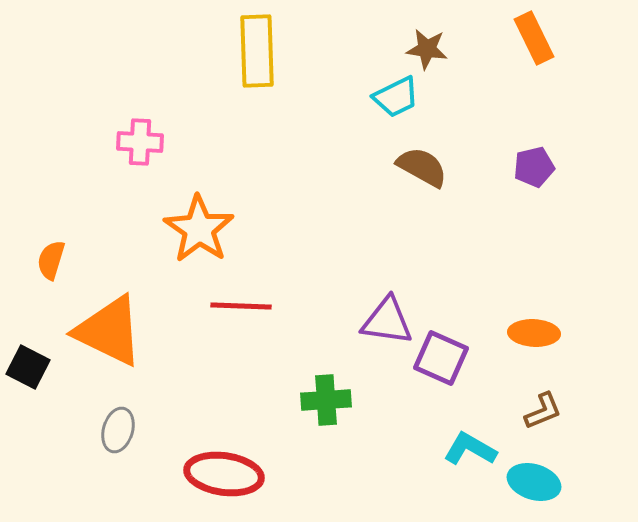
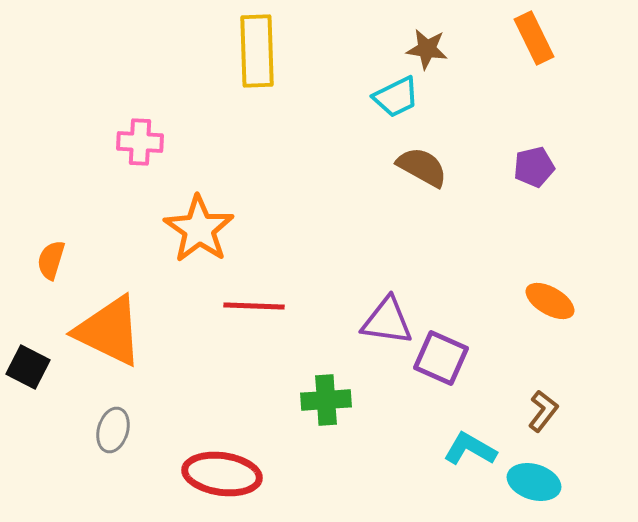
red line: moved 13 px right
orange ellipse: moved 16 px right, 32 px up; rotated 27 degrees clockwise
brown L-shape: rotated 30 degrees counterclockwise
gray ellipse: moved 5 px left
red ellipse: moved 2 px left
